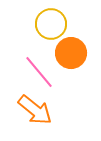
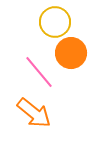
yellow circle: moved 4 px right, 2 px up
orange arrow: moved 1 px left, 3 px down
